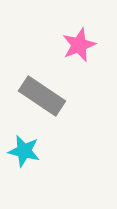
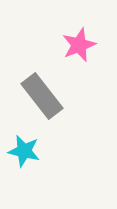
gray rectangle: rotated 18 degrees clockwise
